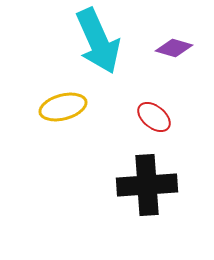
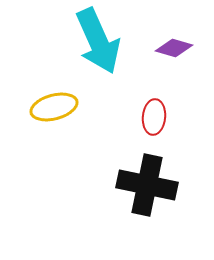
yellow ellipse: moved 9 px left
red ellipse: rotated 56 degrees clockwise
black cross: rotated 16 degrees clockwise
